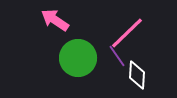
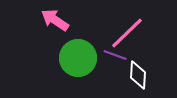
purple line: moved 2 px left, 1 px up; rotated 35 degrees counterclockwise
white diamond: moved 1 px right
